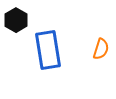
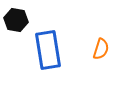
black hexagon: rotated 20 degrees counterclockwise
